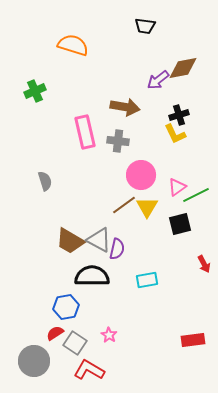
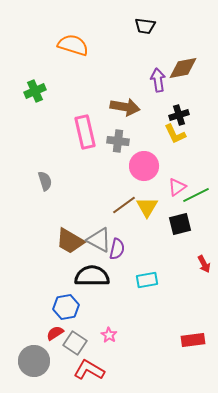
purple arrow: rotated 120 degrees clockwise
pink circle: moved 3 px right, 9 px up
